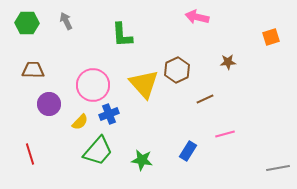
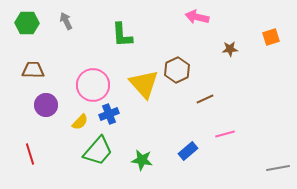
brown star: moved 2 px right, 13 px up
purple circle: moved 3 px left, 1 px down
blue rectangle: rotated 18 degrees clockwise
